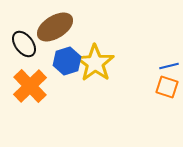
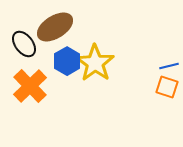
blue hexagon: rotated 12 degrees counterclockwise
